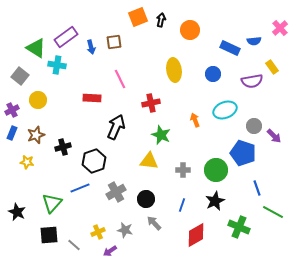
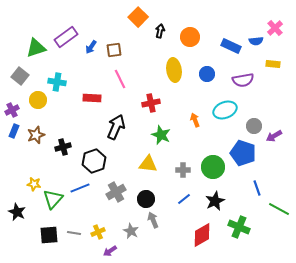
orange square at (138, 17): rotated 24 degrees counterclockwise
black arrow at (161, 20): moved 1 px left, 11 px down
pink cross at (280, 28): moved 5 px left
orange circle at (190, 30): moved 7 px down
blue semicircle at (254, 41): moved 2 px right
brown square at (114, 42): moved 8 px down
blue arrow at (91, 47): rotated 48 degrees clockwise
green triangle at (36, 48): rotated 50 degrees counterclockwise
blue rectangle at (230, 48): moved 1 px right, 2 px up
cyan cross at (57, 65): moved 17 px down
yellow rectangle at (272, 67): moved 1 px right, 3 px up; rotated 48 degrees counterclockwise
blue circle at (213, 74): moved 6 px left
purple semicircle at (252, 81): moved 9 px left, 1 px up
blue rectangle at (12, 133): moved 2 px right, 2 px up
purple arrow at (274, 136): rotated 105 degrees clockwise
yellow triangle at (149, 161): moved 1 px left, 3 px down
yellow star at (27, 162): moved 7 px right, 22 px down
green circle at (216, 170): moved 3 px left, 3 px up
green triangle at (52, 203): moved 1 px right, 4 px up
blue line at (182, 205): moved 2 px right, 6 px up; rotated 32 degrees clockwise
green line at (273, 212): moved 6 px right, 3 px up
gray arrow at (154, 223): moved 1 px left, 3 px up; rotated 21 degrees clockwise
gray star at (125, 230): moved 6 px right, 1 px down; rotated 14 degrees clockwise
red diamond at (196, 235): moved 6 px right
gray line at (74, 245): moved 12 px up; rotated 32 degrees counterclockwise
